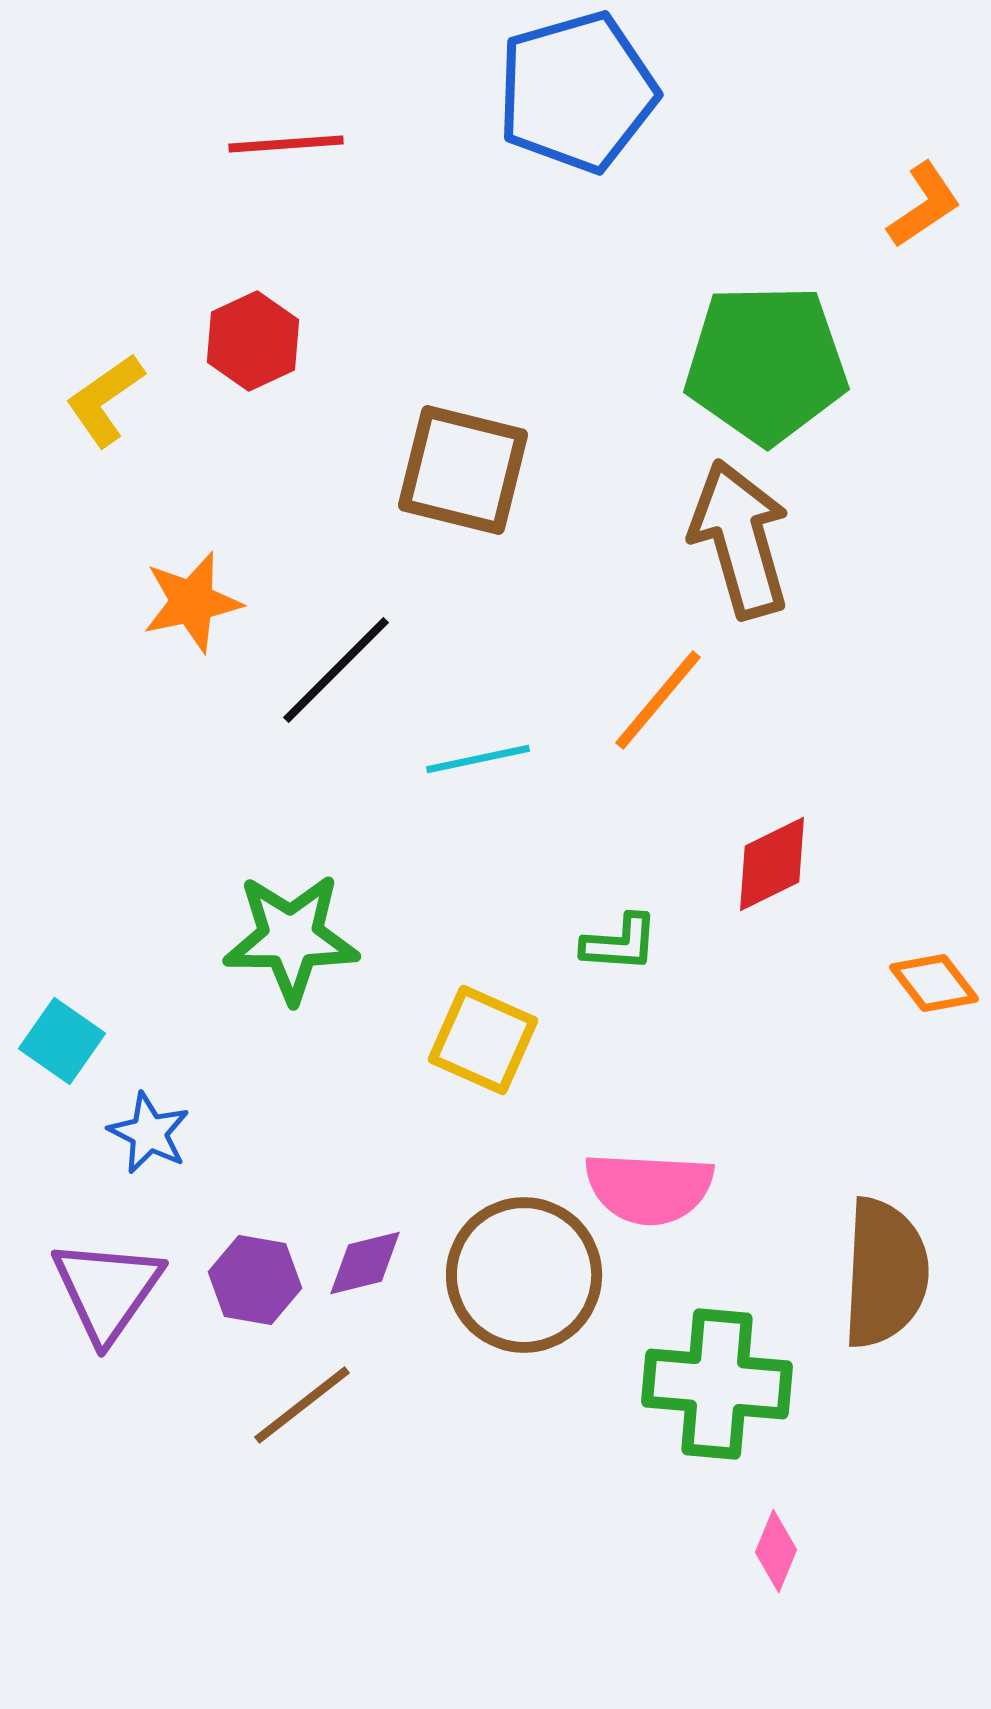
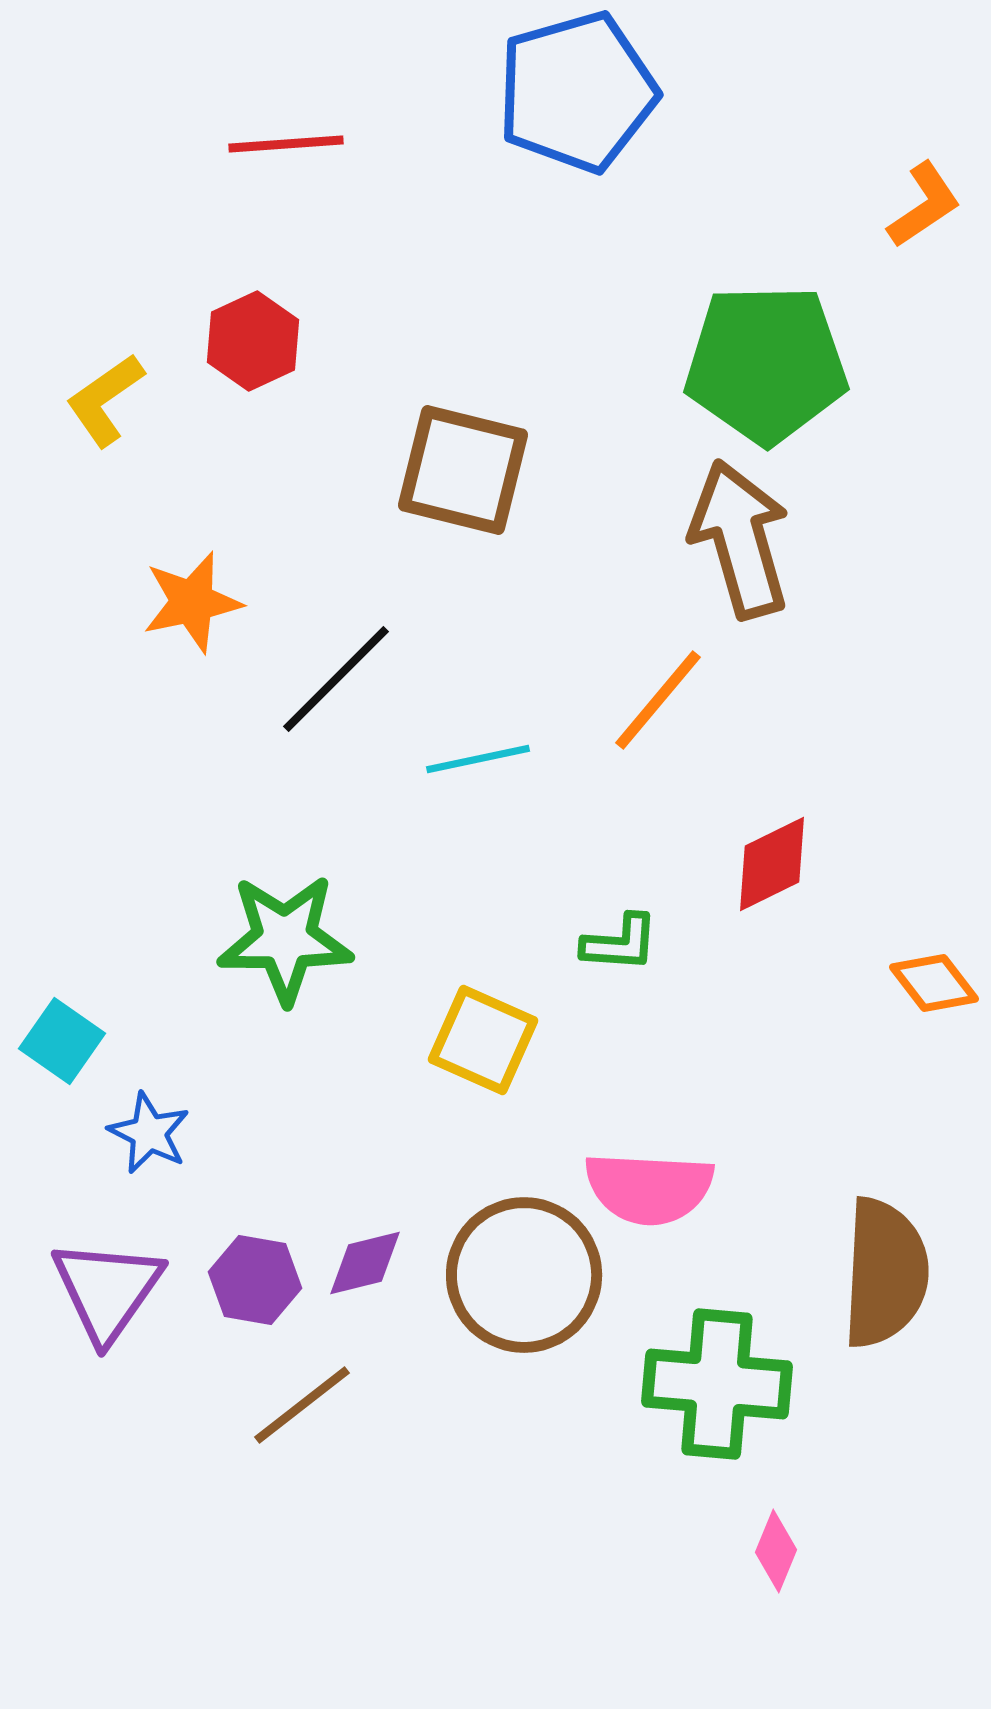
black line: moved 9 px down
green star: moved 6 px left, 1 px down
